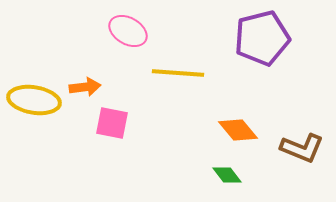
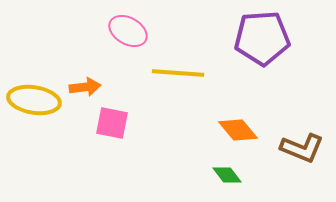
purple pentagon: rotated 10 degrees clockwise
